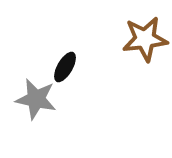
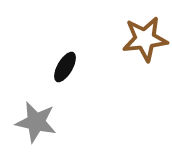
gray star: moved 23 px down
